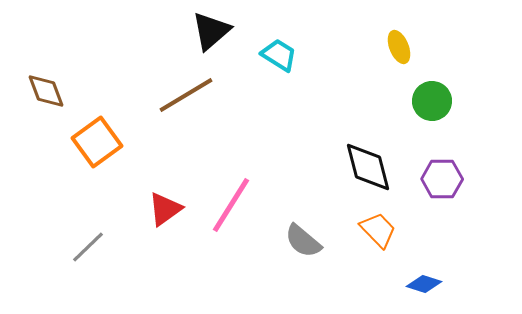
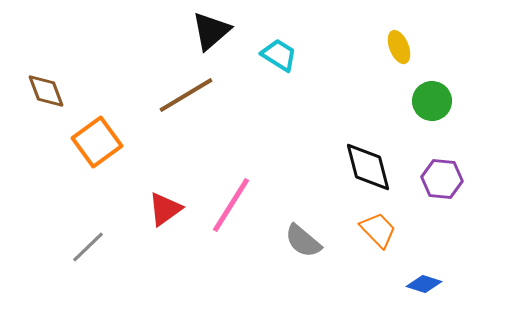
purple hexagon: rotated 6 degrees clockwise
